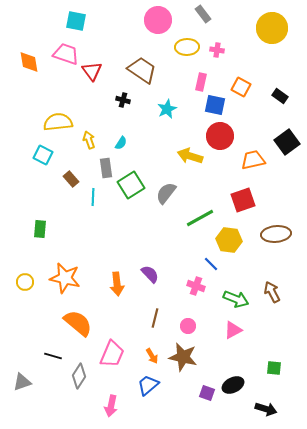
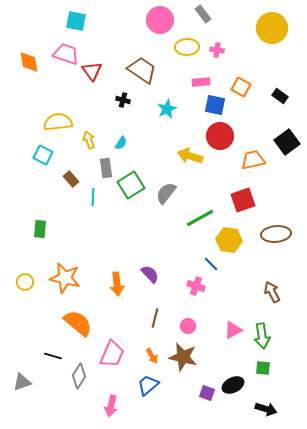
pink circle at (158, 20): moved 2 px right
pink rectangle at (201, 82): rotated 72 degrees clockwise
green arrow at (236, 299): moved 26 px right, 37 px down; rotated 60 degrees clockwise
green square at (274, 368): moved 11 px left
